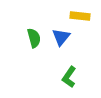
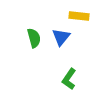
yellow rectangle: moved 1 px left
green L-shape: moved 2 px down
